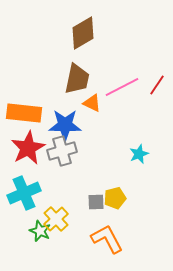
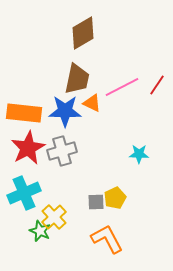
blue star: moved 14 px up
cyan star: rotated 24 degrees clockwise
yellow pentagon: rotated 10 degrees counterclockwise
yellow cross: moved 2 px left, 2 px up
